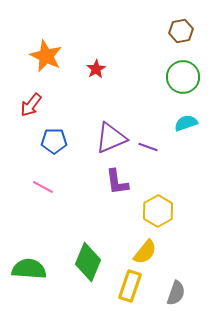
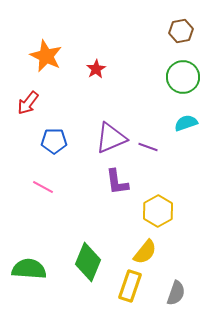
red arrow: moved 3 px left, 2 px up
